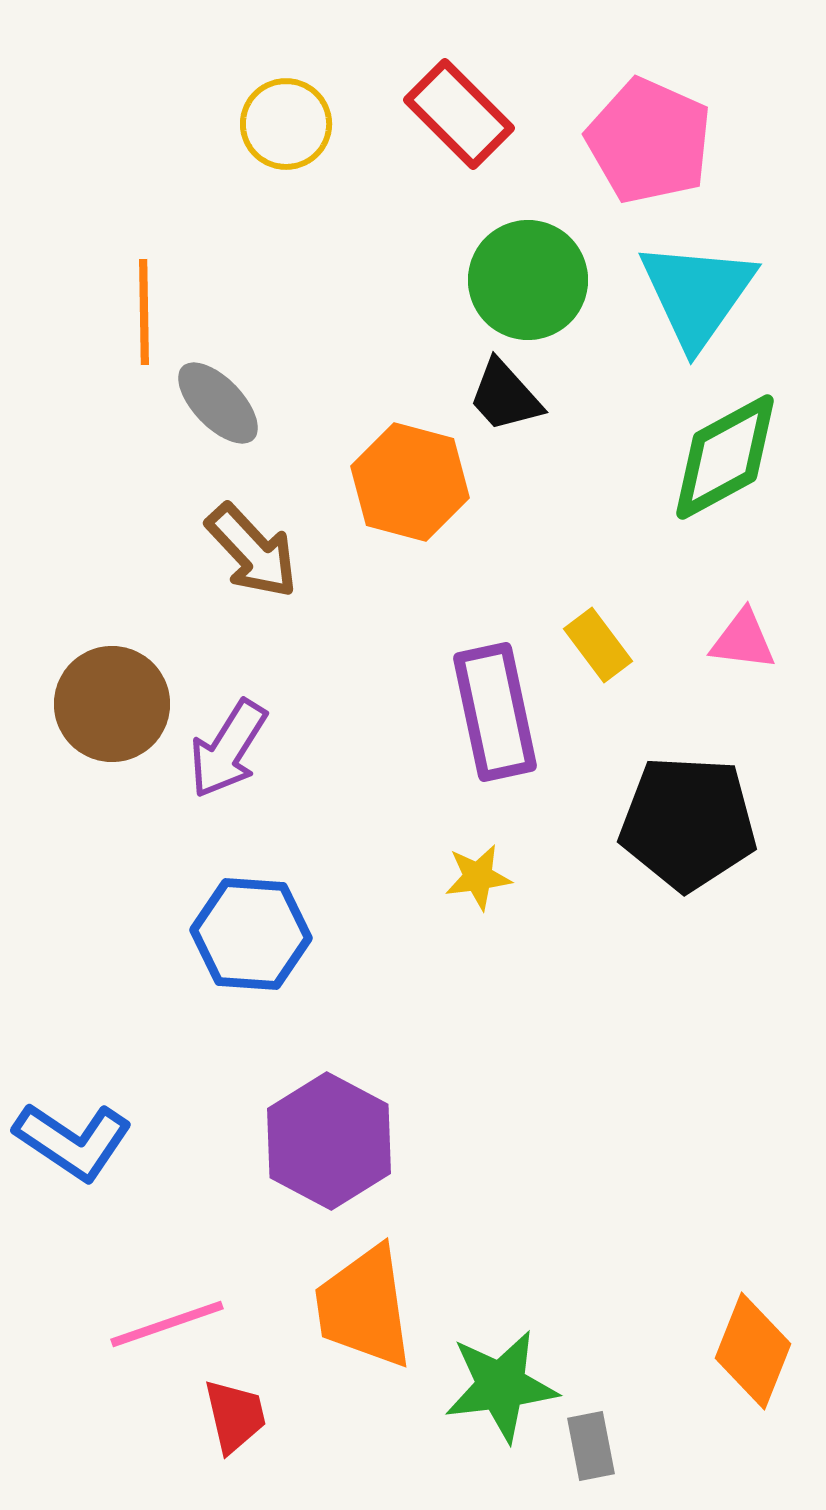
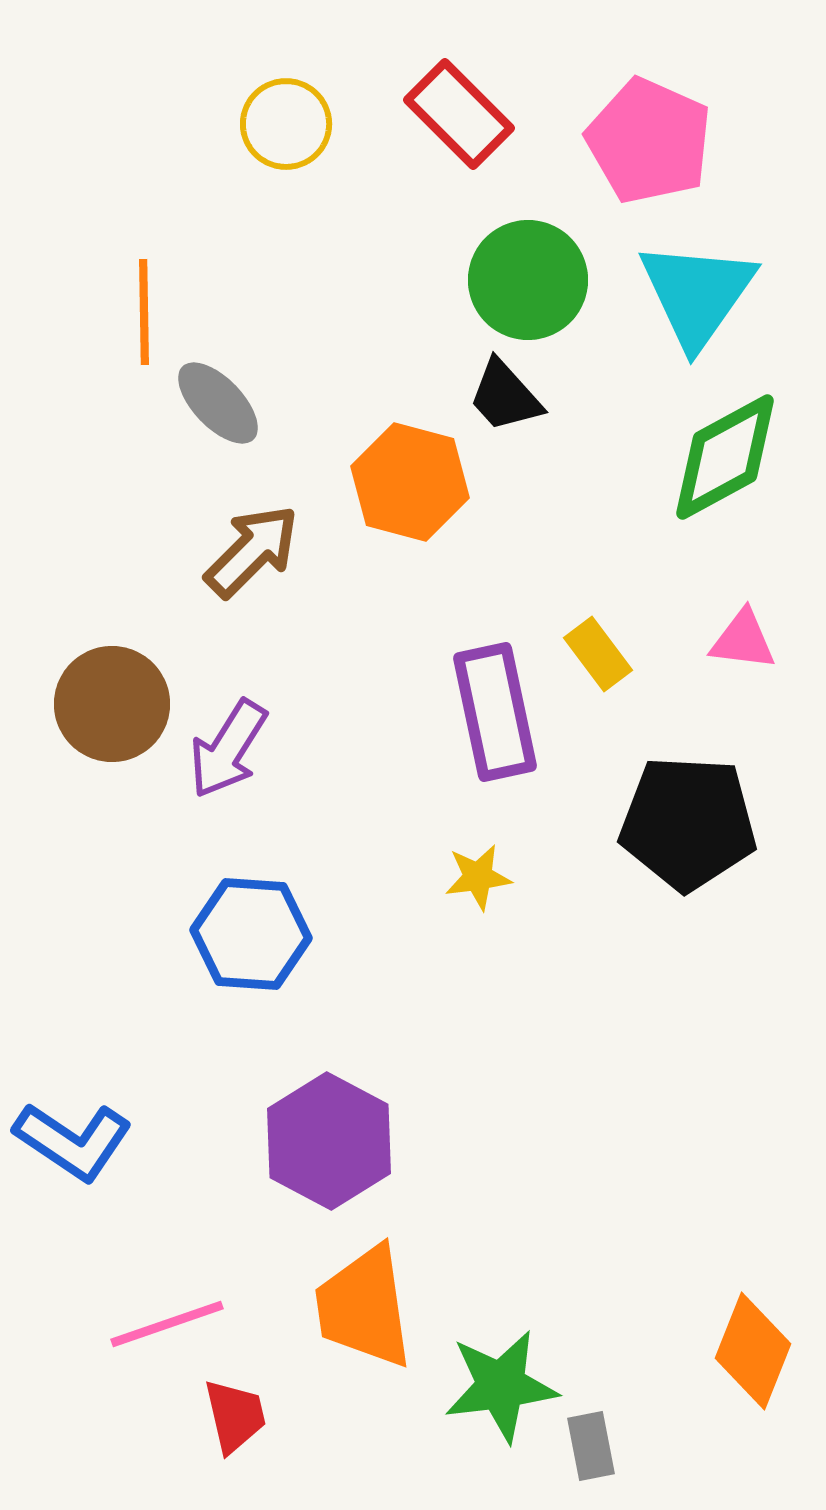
brown arrow: rotated 92 degrees counterclockwise
yellow rectangle: moved 9 px down
